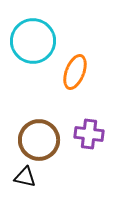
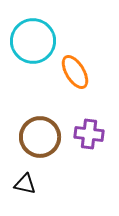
orange ellipse: rotated 52 degrees counterclockwise
brown circle: moved 1 px right, 3 px up
black triangle: moved 7 px down
